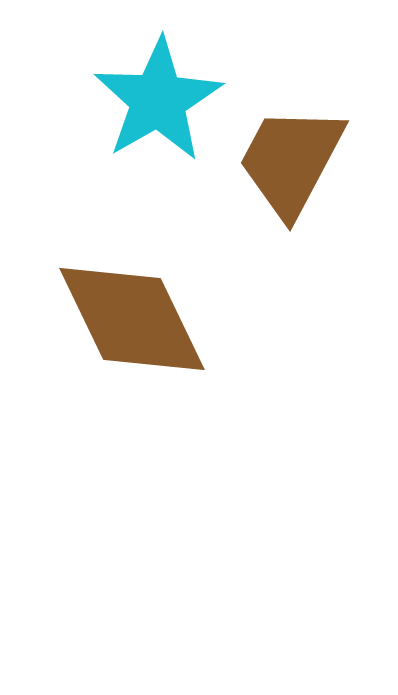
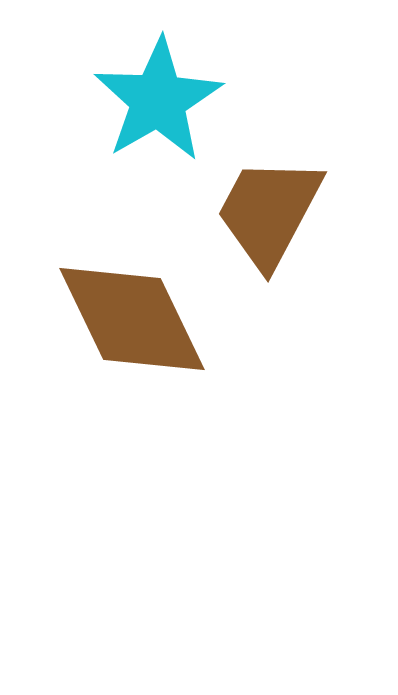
brown trapezoid: moved 22 px left, 51 px down
